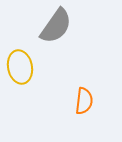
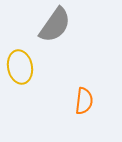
gray semicircle: moved 1 px left, 1 px up
